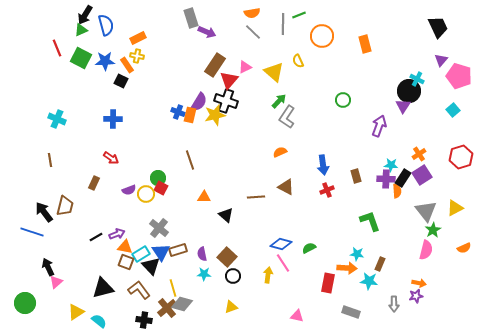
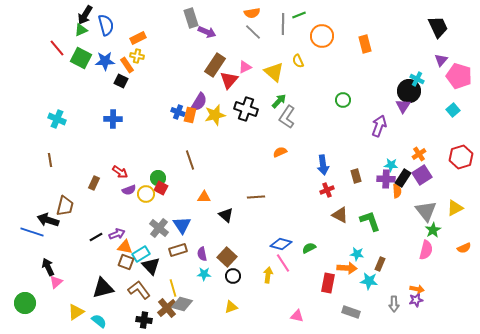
red line at (57, 48): rotated 18 degrees counterclockwise
black cross at (226, 101): moved 20 px right, 8 px down
red arrow at (111, 158): moved 9 px right, 14 px down
brown triangle at (286, 187): moved 54 px right, 28 px down
black arrow at (44, 212): moved 4 px right, 8 px down; rotated 35 degrees counterclockwise
blue triangle at (161, 252): moved 21 px right, 27 px up
orange arrow at (419, 283): moved 2 px left, 6 px down
purple star at (416, 296): moved 4 px down
